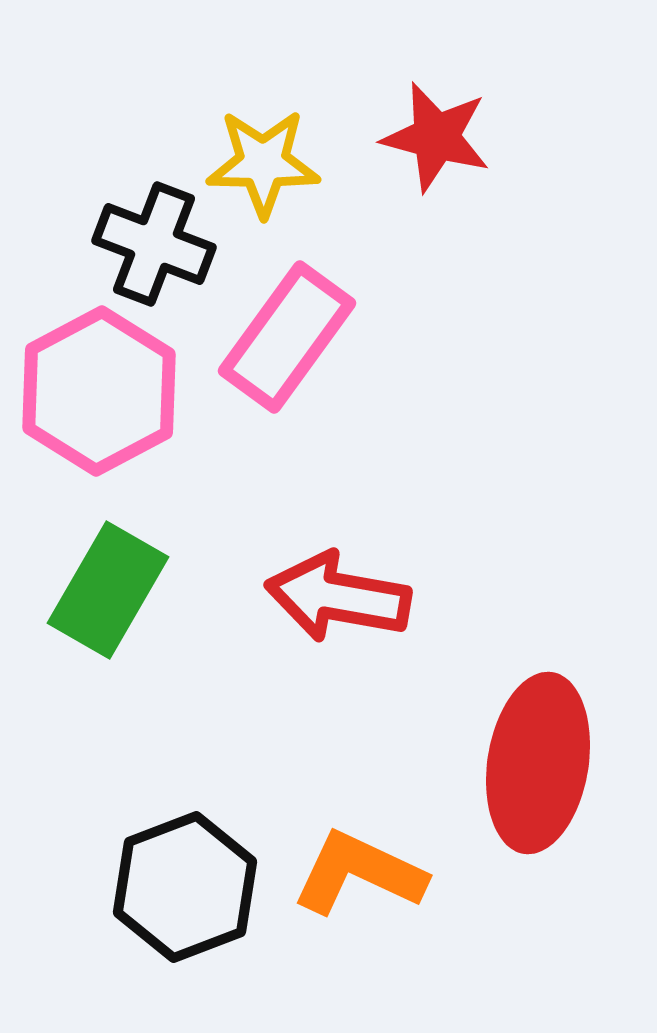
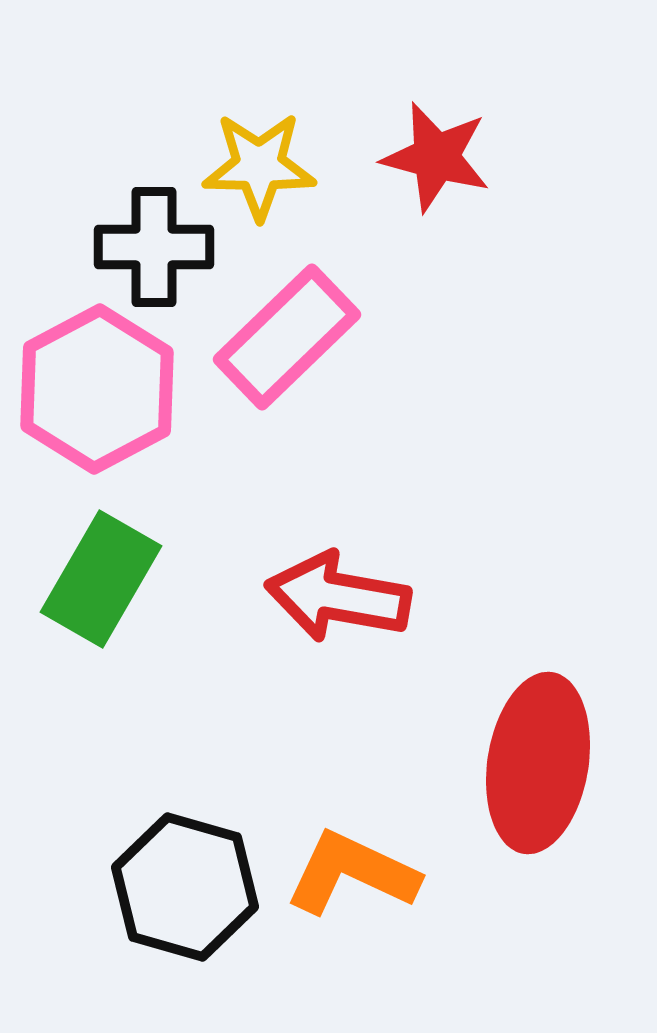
red star: moved 20 px down
yellow star: moved 4 px left, 3 px down
black cross: moved 3 px down; rotated 21 degrees counterclockwise
pink rectangle: rotated 10 degrees clockwise
pink hexagon: moved 2 px left, 2 px up
green rectangle: moved 7 px left, 11 px up
orange L-shape: moved 7 px left
black hexagon: rotated 23 degrees counterclockwise
